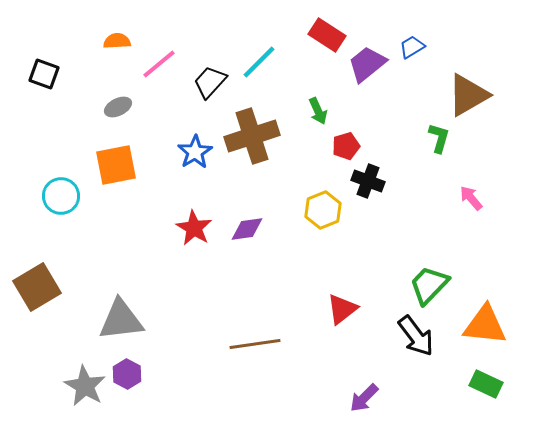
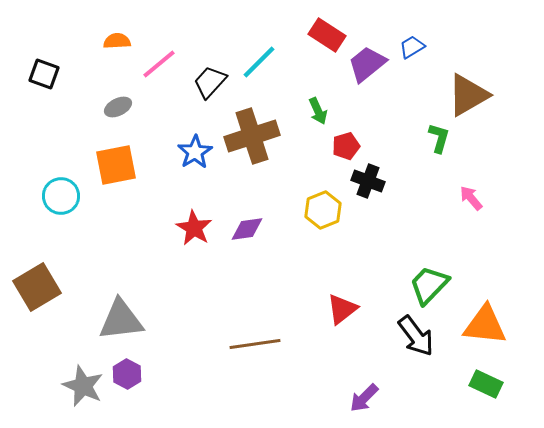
gray star: moved 2 px left; rotated 6 degrees counterclockwise
